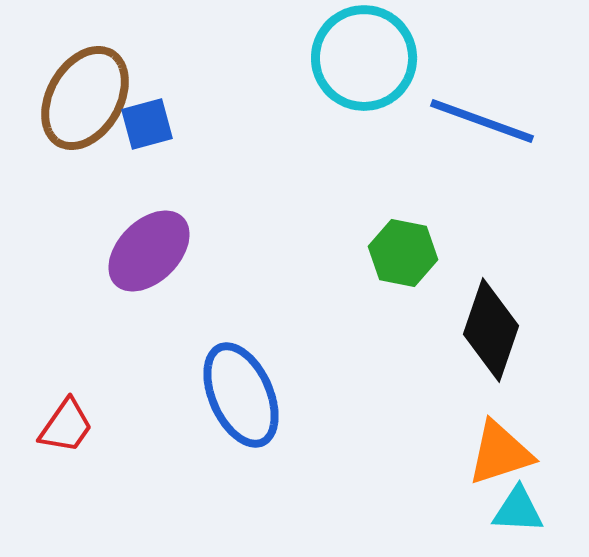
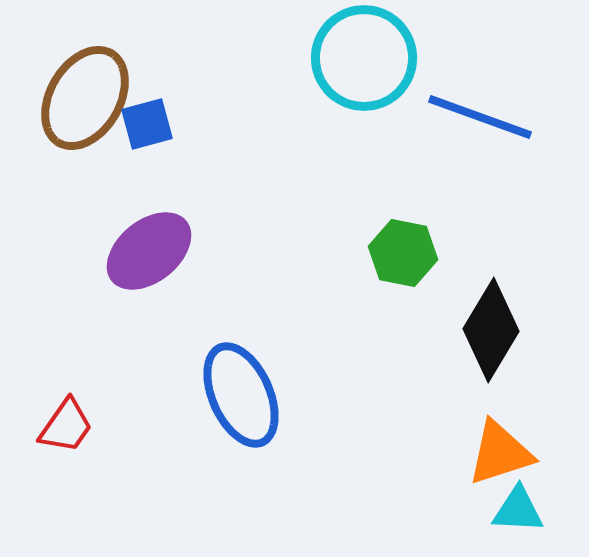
blue line: moved 2 px left, 4 px up
purple ellipse: rotated 6 degrees clockwise
black diamond: rotated 12 degrees clockwise
